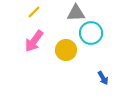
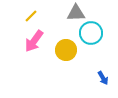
yellow line: moved 3 px left, 4 px down
